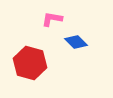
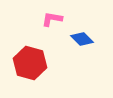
blue diamond: moved 6 px right, 3 px up
